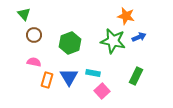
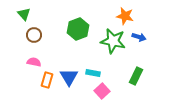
orange star: moved 1 px left
blue arrow: rotated 40 degrees clockwise
green hexagon: moved 8 px right, 14 px up
